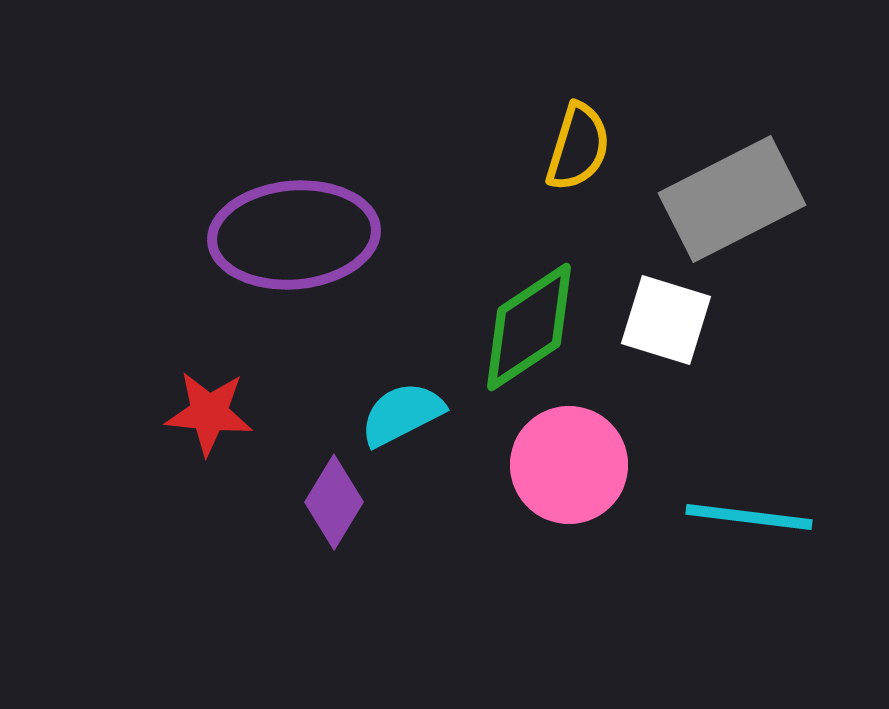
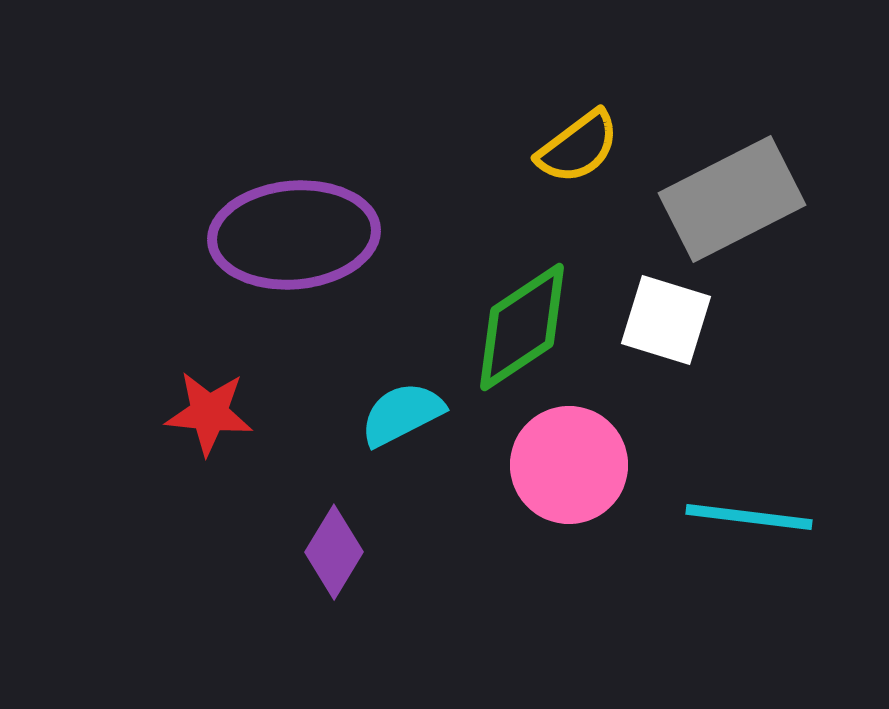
yellow semicircle: rotated 36 degrees clockwise
green diamond: moved 7 px left
purple diamond: moved 50 px down
